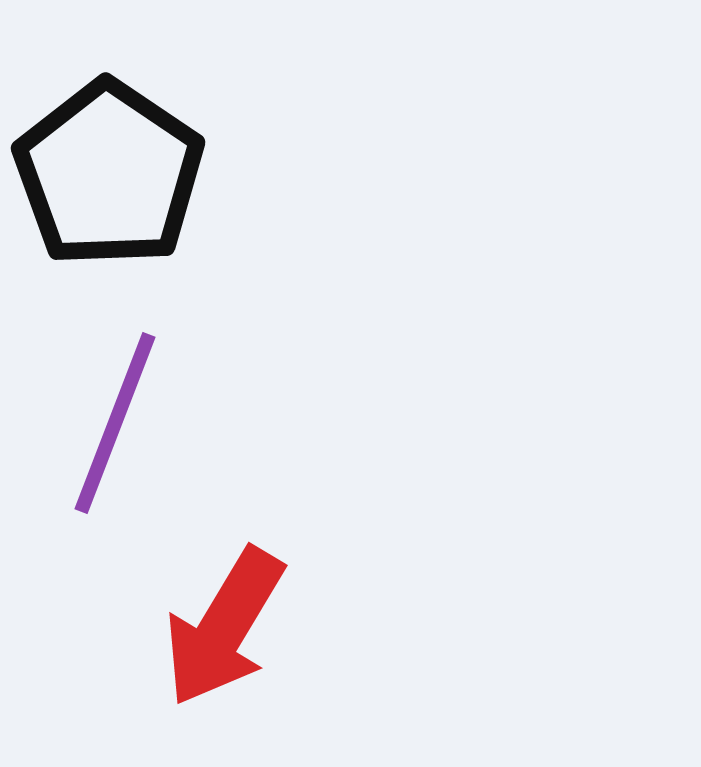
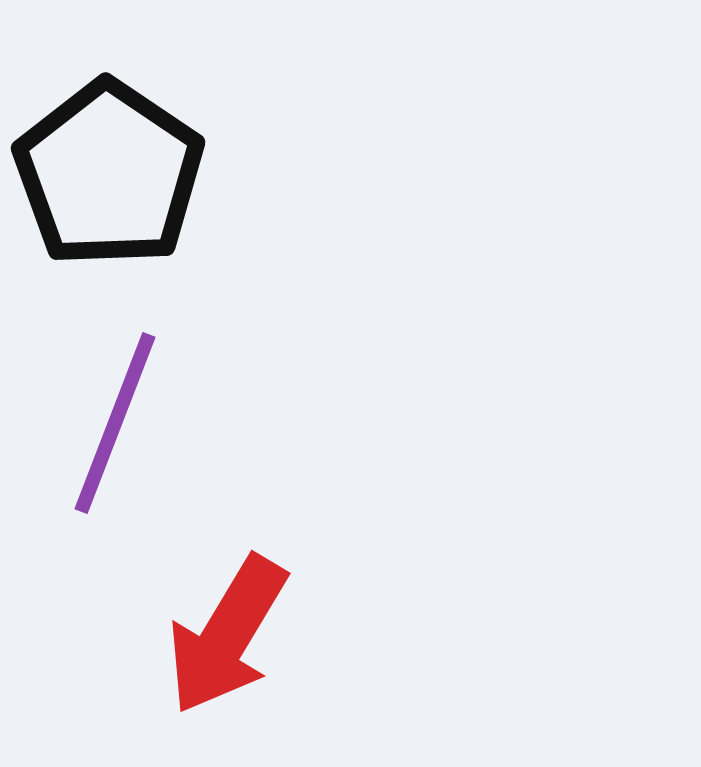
red arrow: moved 3 px right, 8 px down
